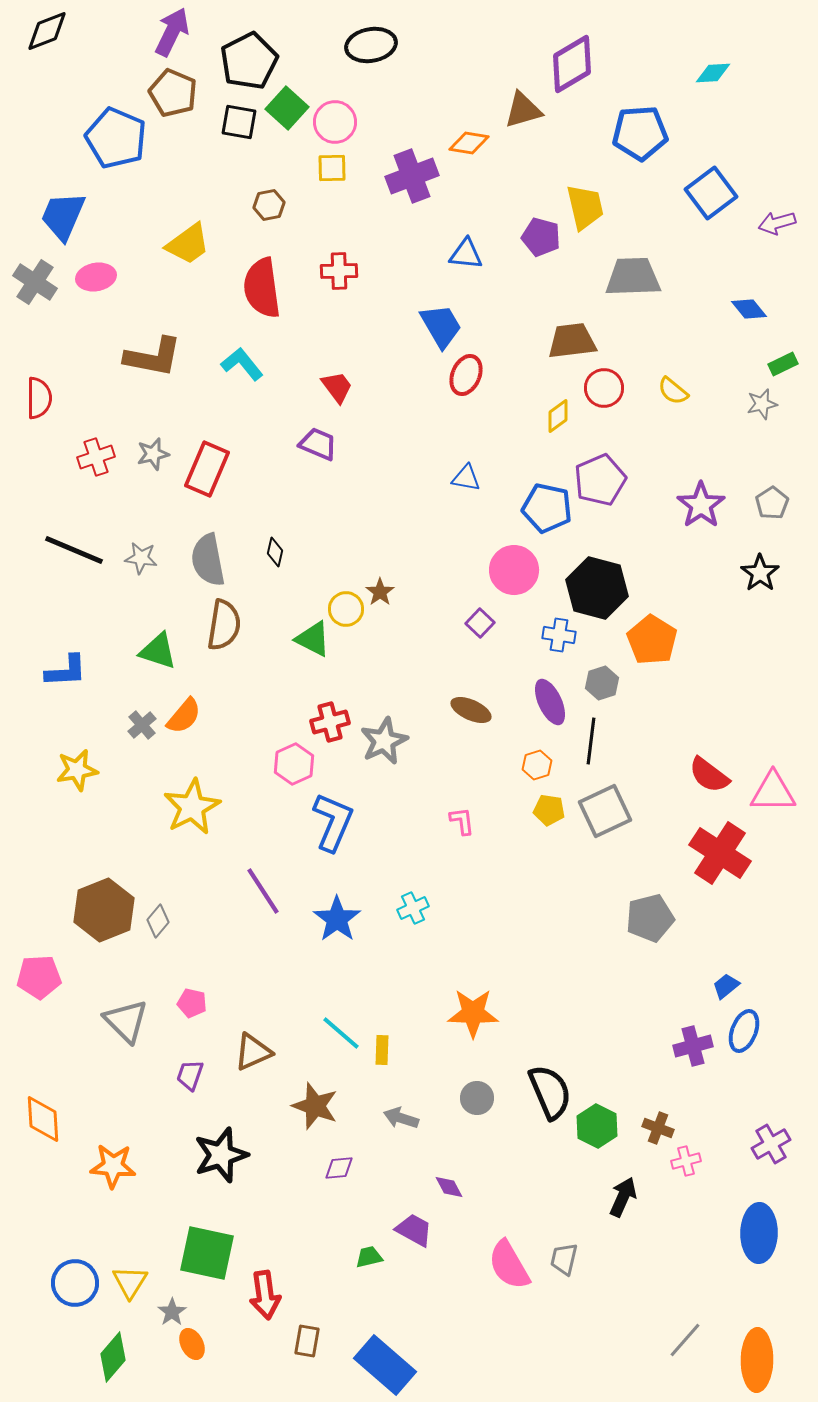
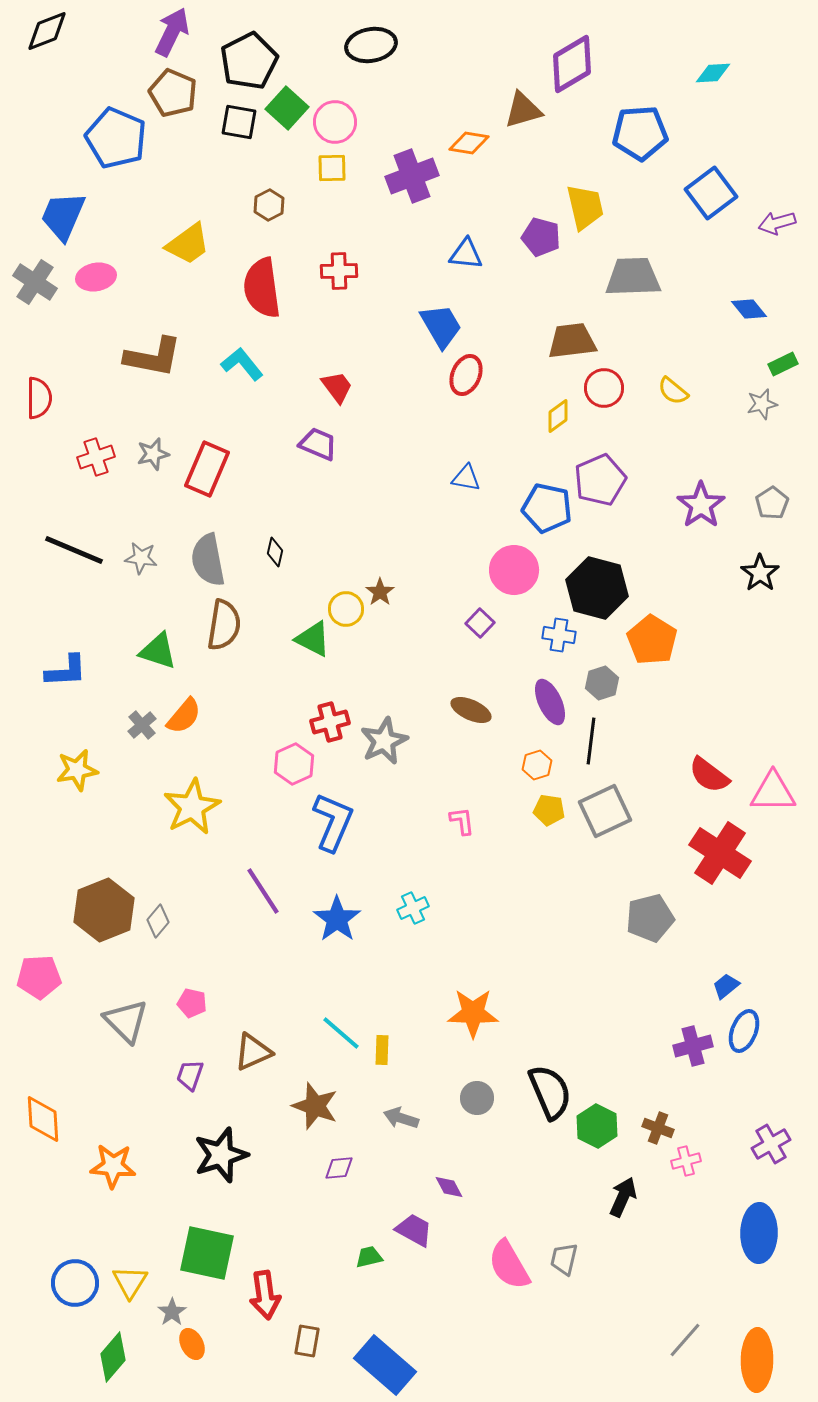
brown hexagon at (269, 205): rotated 16 degrees counterclockwise
